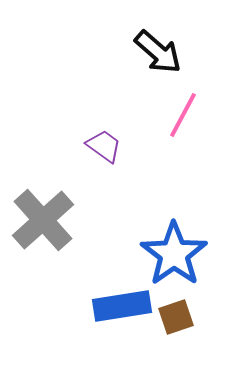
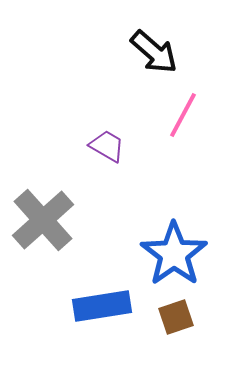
black arrow: moved 4 px left
purple trapezoid: moved 3 px right; rotated 6 degrees counterclockwise
blue rectangle: moved 20 px left
